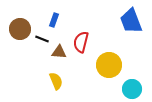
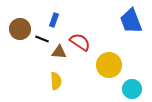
red semicircle: moved 1 px left; rotated 110 degrees clockwise
yellow semicircle: rotated 18 degrees clockwise
